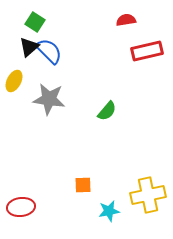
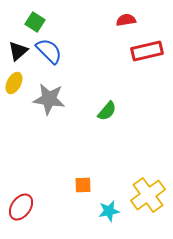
black triangle: moved 11 px left, 4 px down
yellow ellipse: moved 2 px down
yellow cross: rotated 24 degrees counterclockwise
red ellipse: rotated 48 degrees counterclockwise
